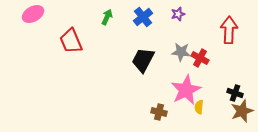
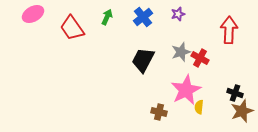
red trapezoid: moved 1 px right, 13 px up; rotated 12 degrees counterclockwise
gray star: rotated 24 degrees counterclockwise
